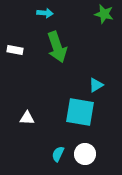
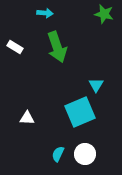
white rectangle: moved 3 px up; rotated 21 degrees clockwise
cyan triangle: rotated 28 degrees counterclockwise
cyan square: rotated 32 degrees counterclockwise
